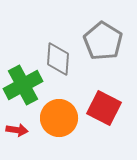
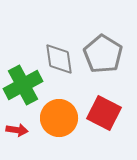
gray pentagon: moved 13 px down
gray diamond: moved 1 px right; rotated 12 degrees counterclockwise
red square: moved 5 px down
